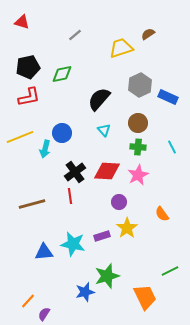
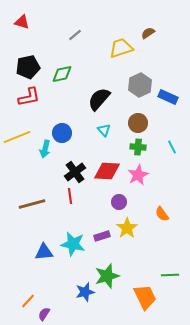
brown semicircle: moved 1 px up
yellow line: moved 3 px left
green line: moved 4 px down; rotated 24 degrees clockwise
